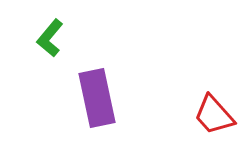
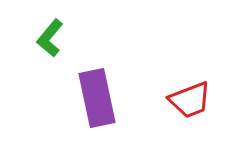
red trapezoid: moved 24 px left, 15 px up; rotated 69 degrees counterclockwise
